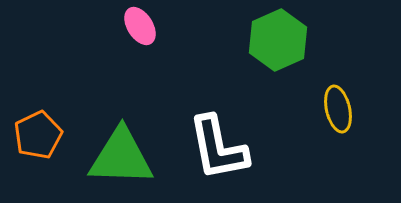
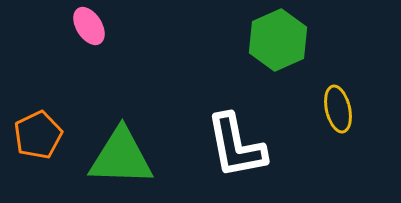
pink ellipse: moved 51 px left
white L-shape: moved 18 px right, 2 px up
